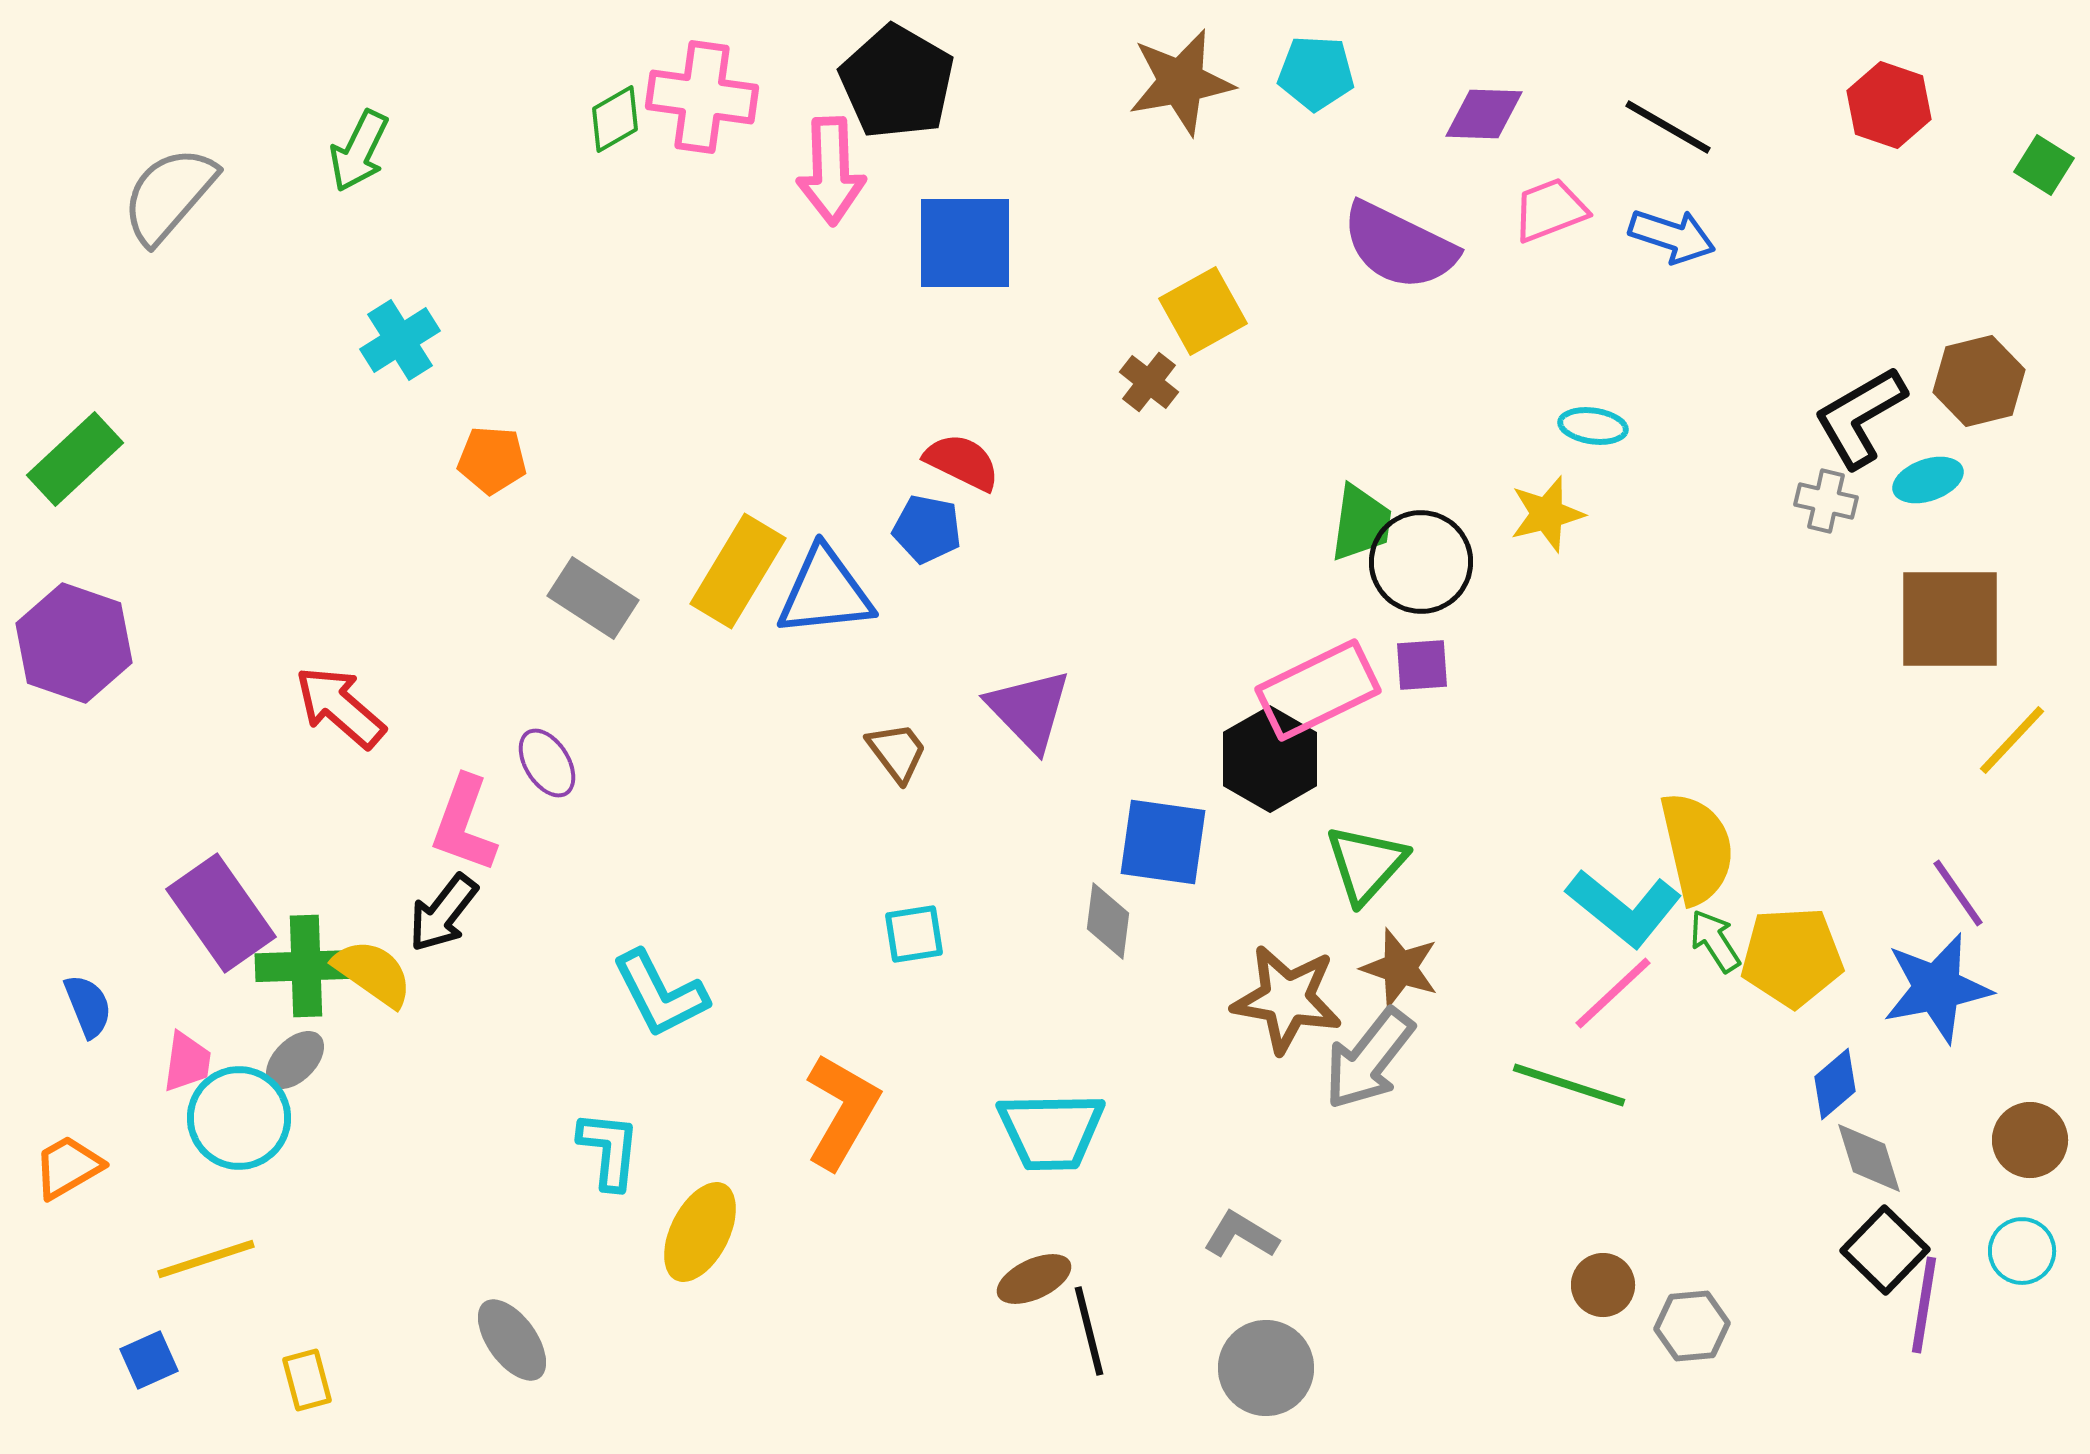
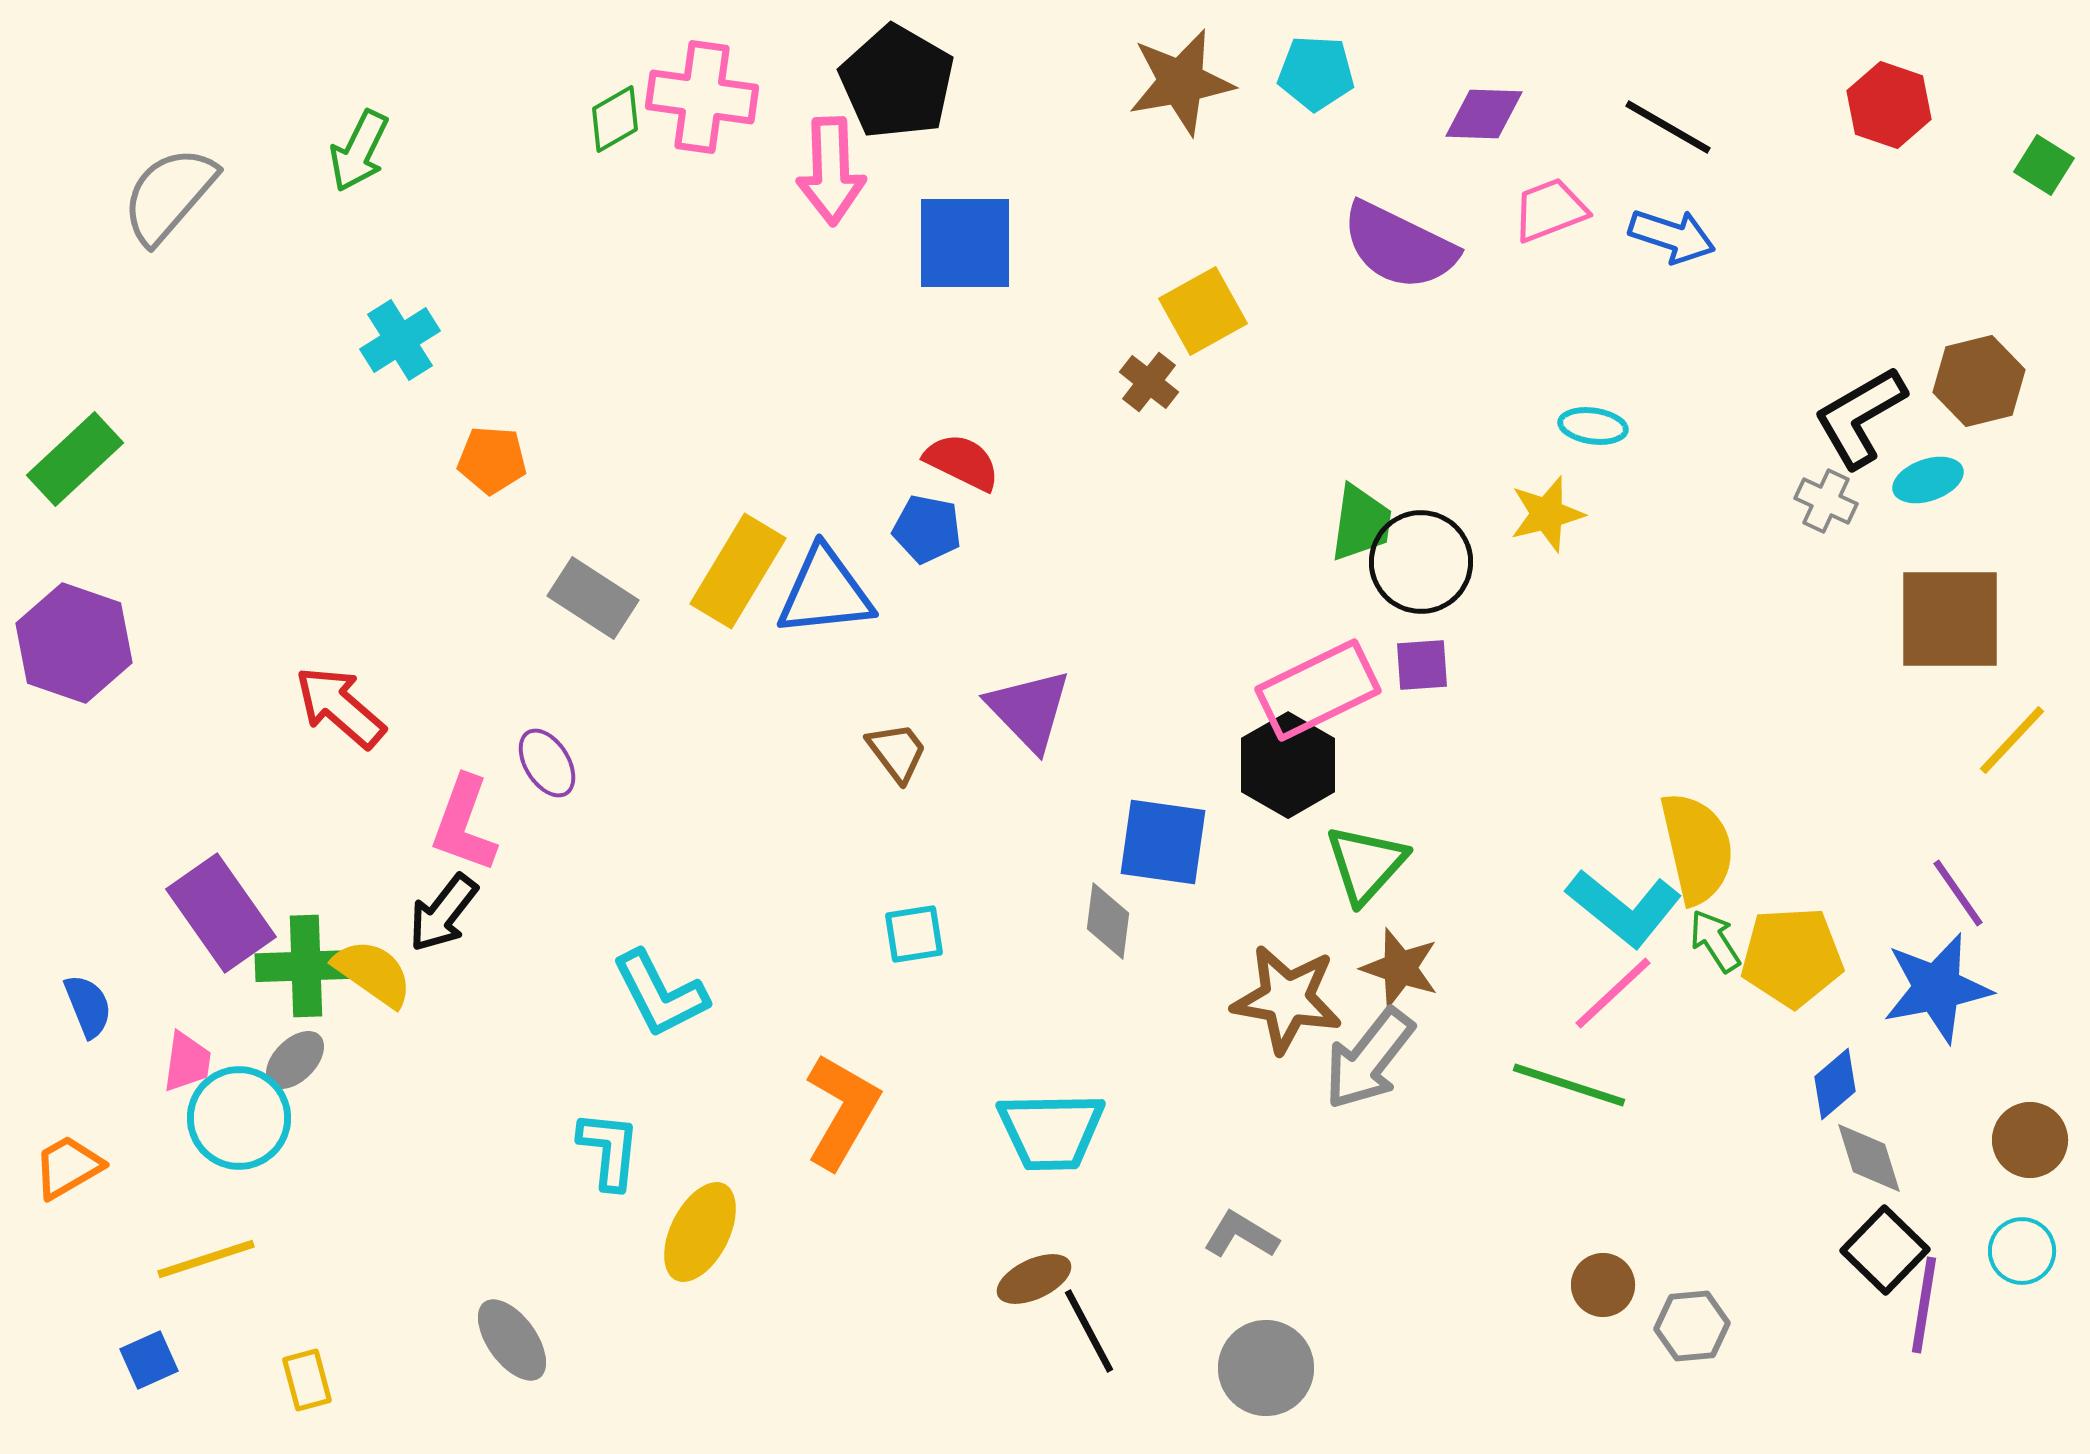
gray cross at (1826, 501): rotated 12 degrees clockwise
black hexagon at (1270, 759): moved 18 px right, 6 px down
black line at (1089, 1331): rotated 14 degrees counterclockwise
